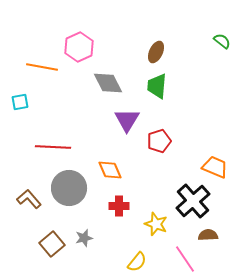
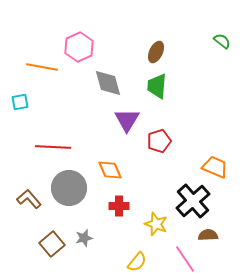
gray diamond: rotated 12 degrees clockwise
